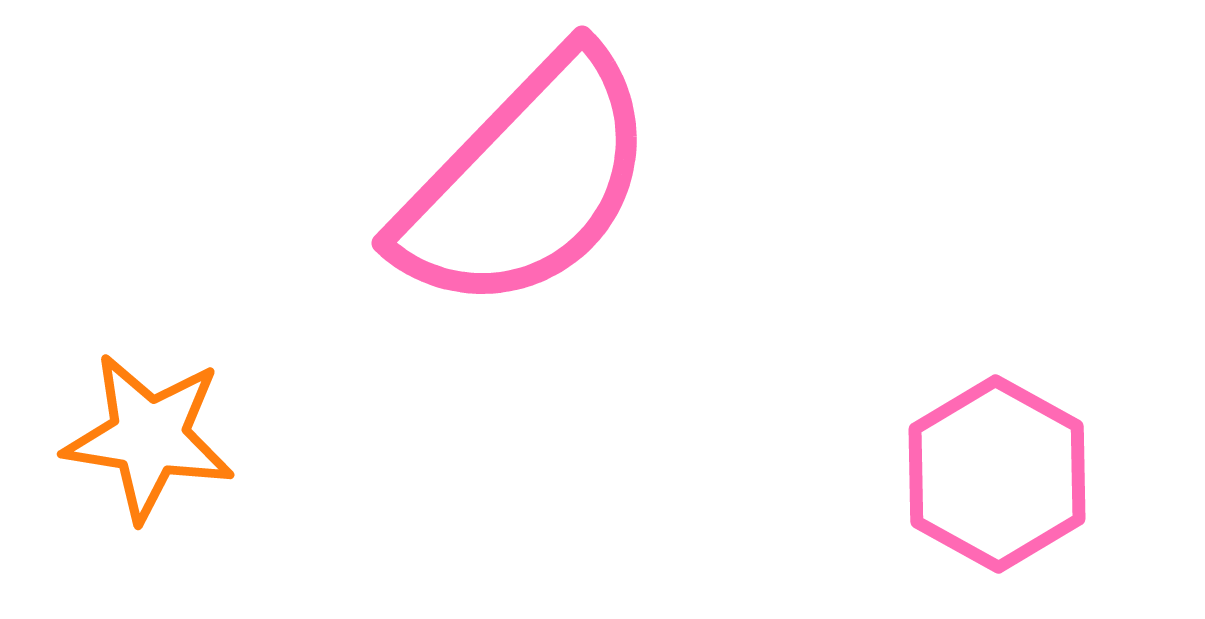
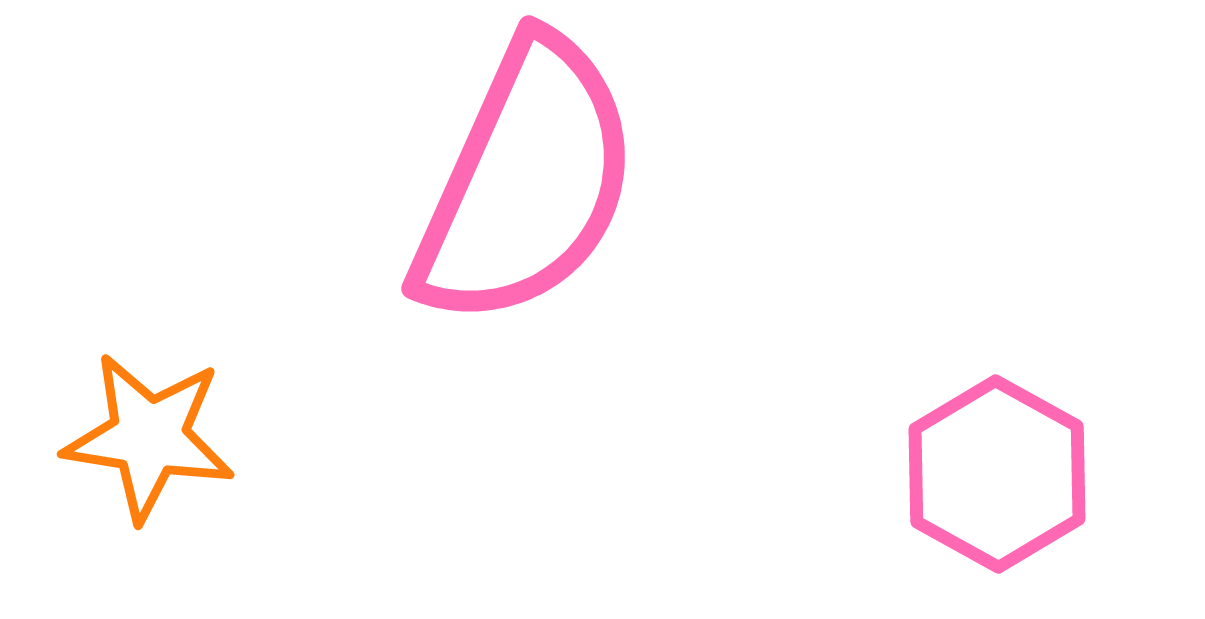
pink semicircle: rotated 20 degrees counterclockwise
